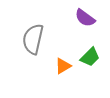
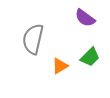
orange triangle: moved 3 px left
